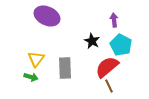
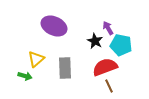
purple ellipse: moved 7 px right, 10 px down
purple arrow: moved 6 px left, 8 px down; rotated 24 degrees counterclockwise
black star: moved 3 px right
cyan pentagon: rotated 15 degrees counterclockwise
yellow triangle: rotated 12 degrees clockwise
red semicircle: moved 2 px left; rotated 20 degrees clockwise
green arrow: moved 6 px left, 1 px up
